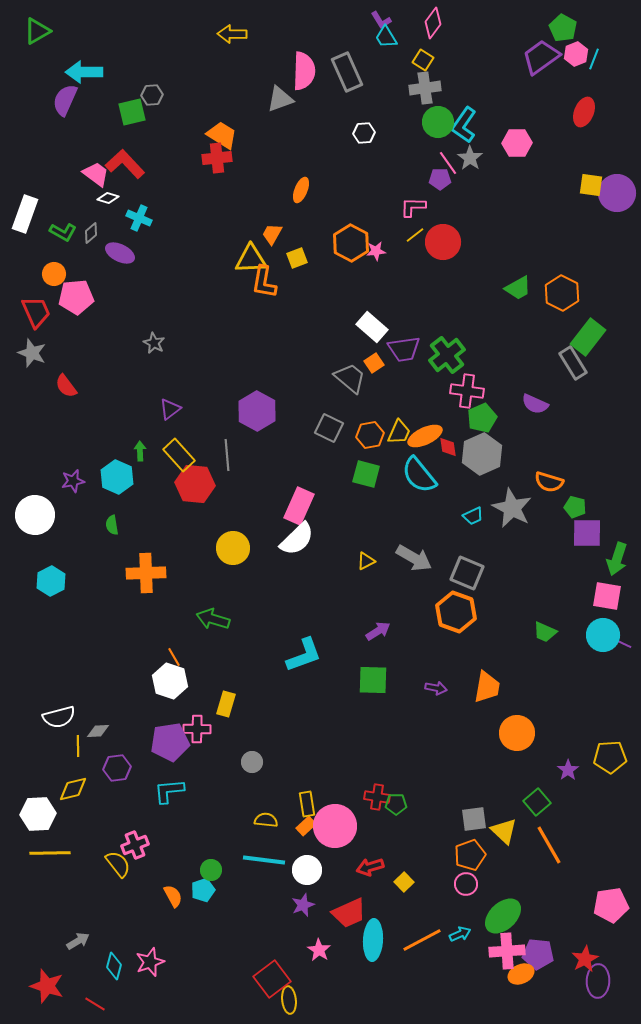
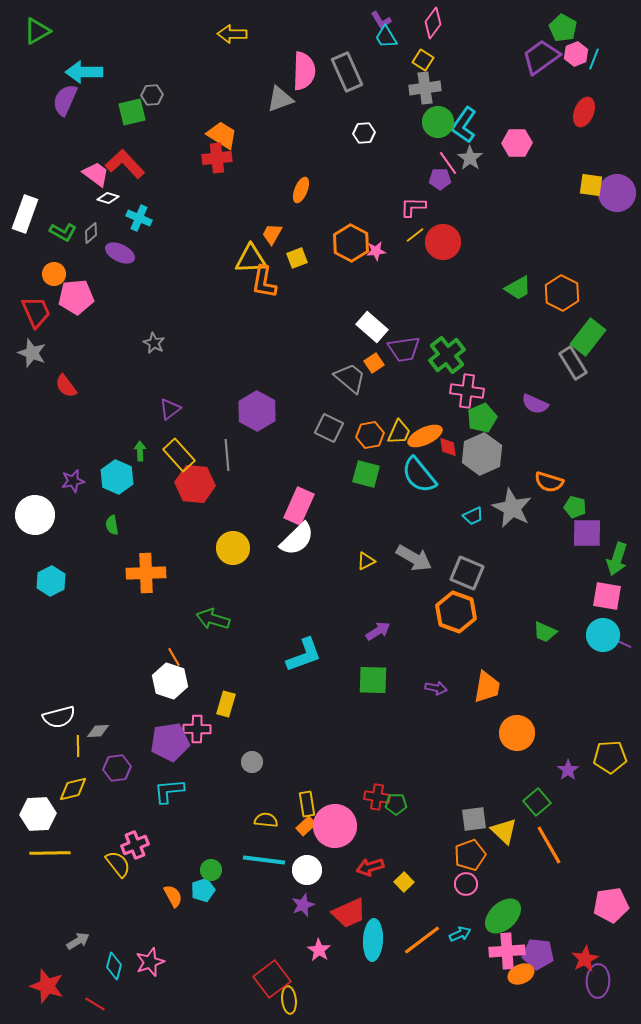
orange line at (422, 940): rotated 9 degrees counterclockwise
